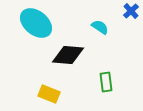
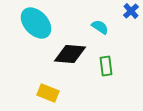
cyan ellipse: rotated 8 degrees clockwise
black diamond: moved 2 px right, 1 px up
green rectangle: moved 16 px up
yellow rectangle: moved 1 px left, 1 px up
